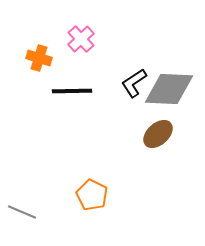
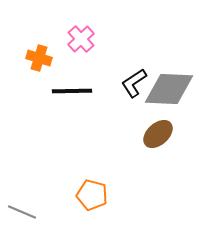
orange pentagon: rotated 12 degrees counterclockwise
